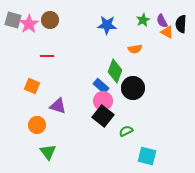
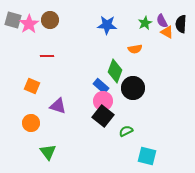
green star: moved 2 px right, 3 px down
orange circle: moved 6 px left, 2 px up
